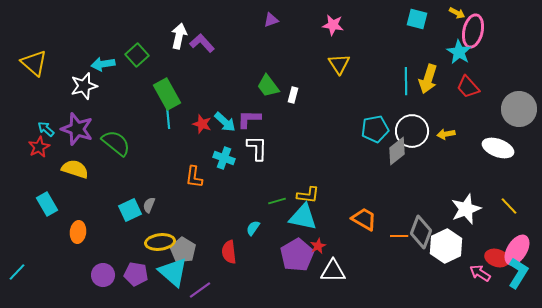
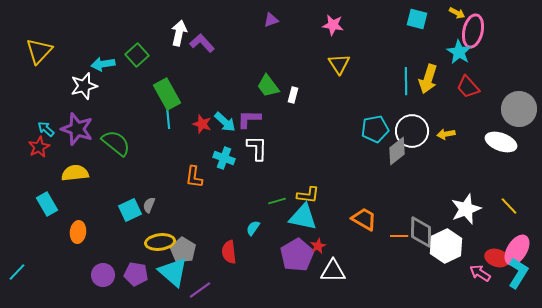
white arrow at (179, 36): moved 3 px up
yellow triangle at (34, 63): moved 5 px right, 12 px up; rotated 32 degrees clockwise
white ellipse at (498, 148): moved 3 px right, 6 px up
yellow semicircle at (75, 169): moved 4 px down; rotated 24 degrees counterclockwise
gray diamond at (421, 232): rotated 20 degrees counterclockwise
